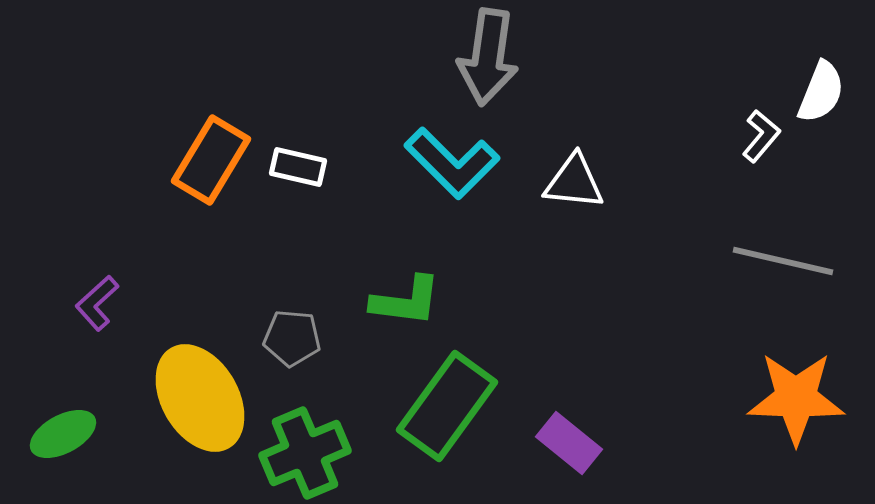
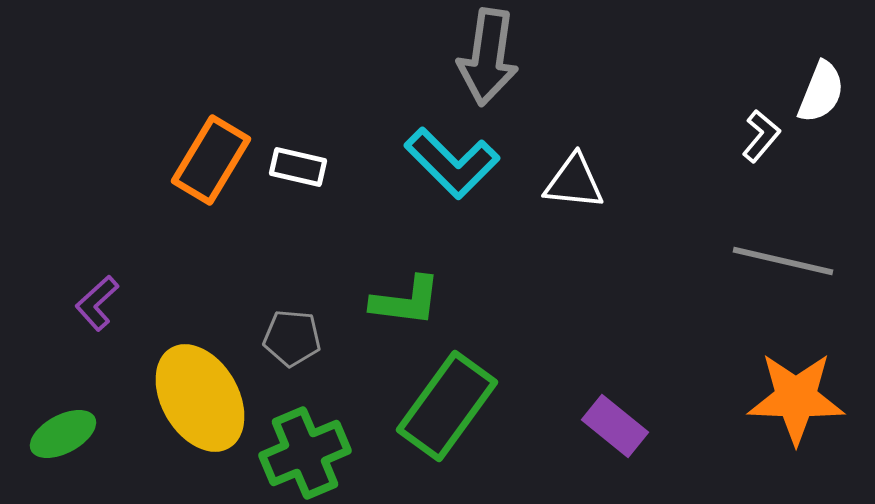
purple rectangle: moved 46 px right, 17 px up
